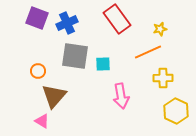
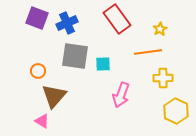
yellow star: rotated 16 degrees counterclockwise
orange line: rotated 16 degrees clockwise
pink arrow: moved 1 px up; rotated 30 degrees clockwise
